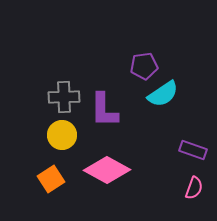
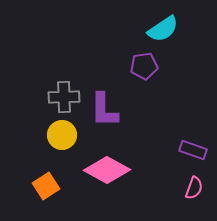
cyan semicircle: moved 65 px up
orange square: moved 5 px left, 7 px down
